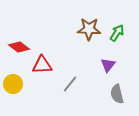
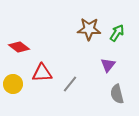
red triangle: moved 8 px down
